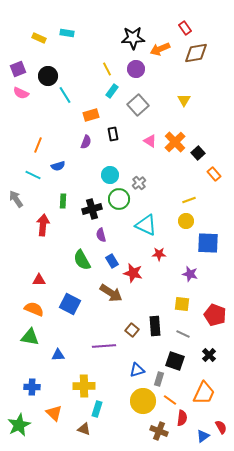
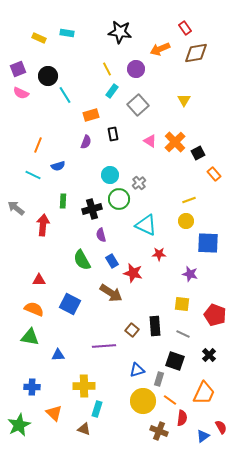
black star at (133, 38): moved 13 px left, 6 px up; rotated 10 degrees clockwise
black square at (198, 153): rotated 16 degrees clockwise
gray arrow at (16, 199): moved 9 px down; rotated 18 degrees counterclockwise
